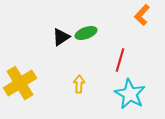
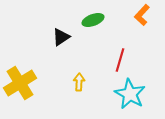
green ellipse: moved 7 px right, 13 px up
yellow arrow: moved 2 px up
